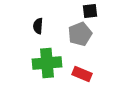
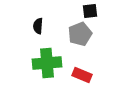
red rectangle: moved 1 px down
